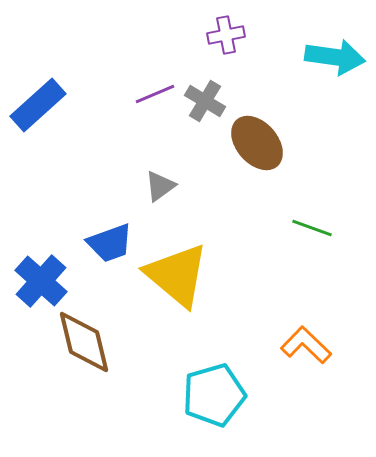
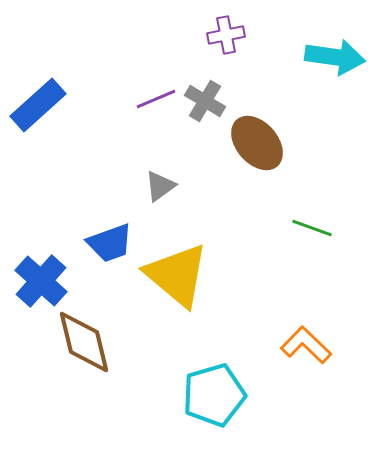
purple line: moved 1 px right, 5 px down
